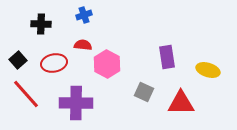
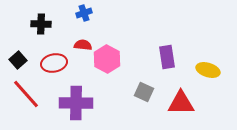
blue cross: moved 2 px up
pink hexagon: moved 5 px up
